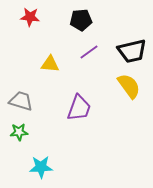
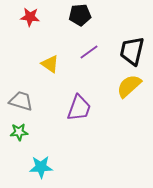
black pentagon: moved 1 px left, 5 px up
black trapezoid: rotated 116 degrees clockwise
yellow triangle: rotated 30 degrees clockwise
yellow semicircle: rotated 96 degrees counterclockwise
